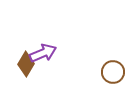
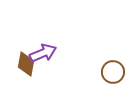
brown diamond: rotated 20 degrees counterclockwise
